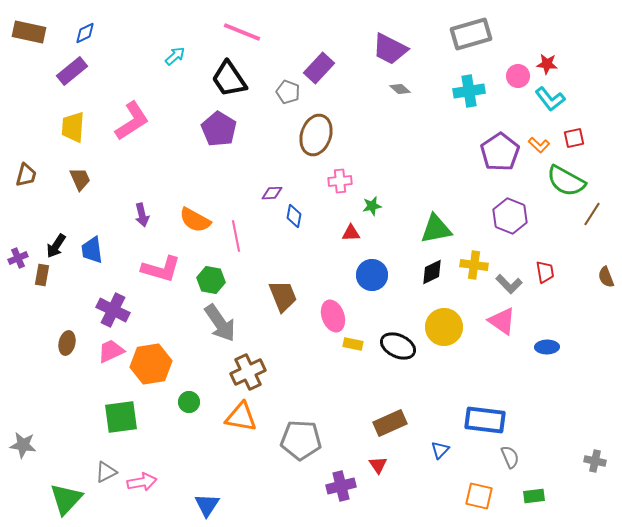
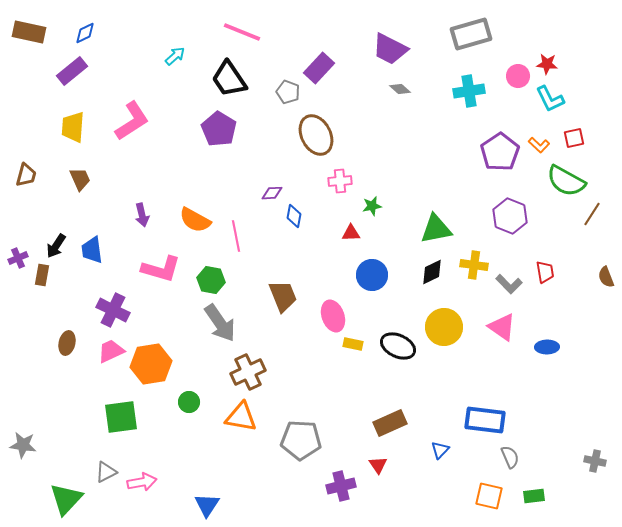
cyan L-shape at (550, 99): rotated 12 degrees clockwise
brown ellipse at (316, 135): rotated 45 degrees counterclockwise
pink triangle at (502, 321): moved 6 px down
orange square at (479, 496): moved 10 px right
